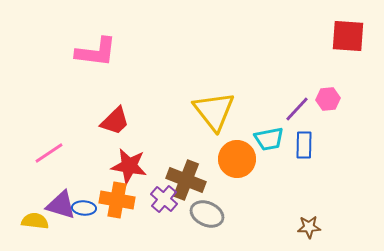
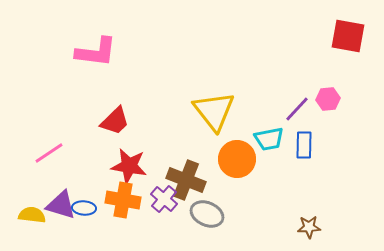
red square: rotated 6 degrees clockwise
orange cross: moved 6 px right
yellow semicircle: moved 3 px left, 6 px up
